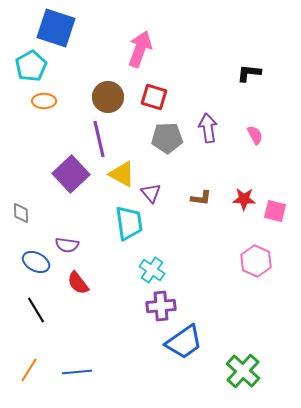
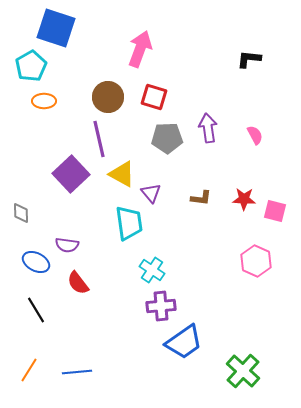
black L-shape: moved 14 px up
